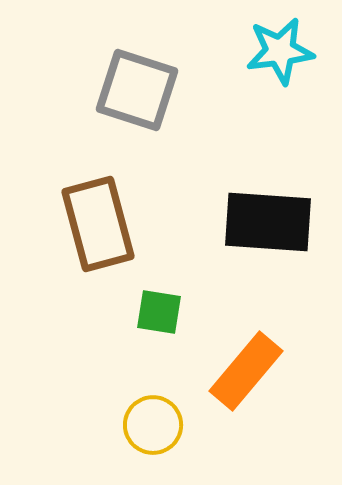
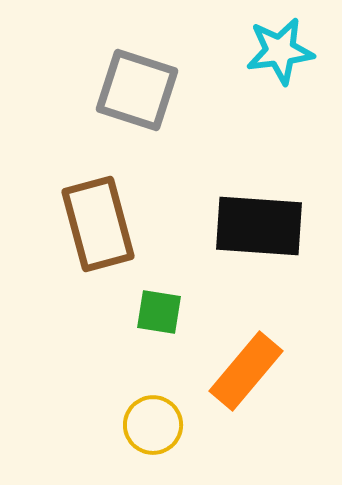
black rectangle: moved 9 px left, 4 px down
